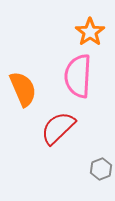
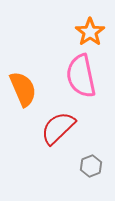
pink semicircle: moved 3 px right; rotated 15 degrees counterclockwise
gray hexagon: moved 10 px left, 3 px up
